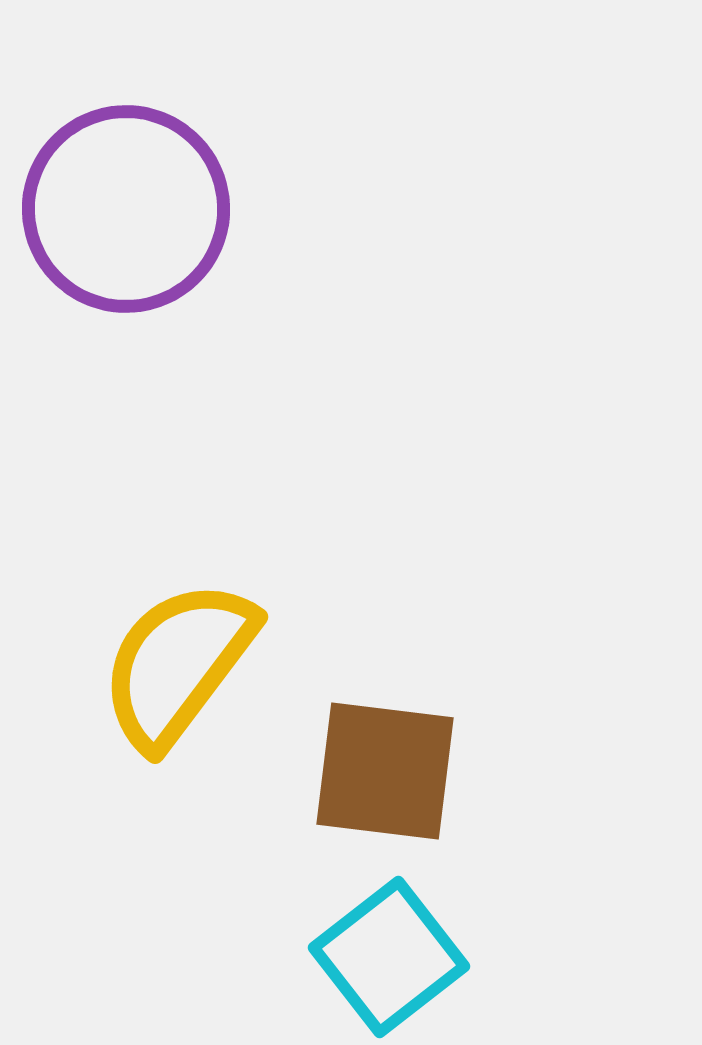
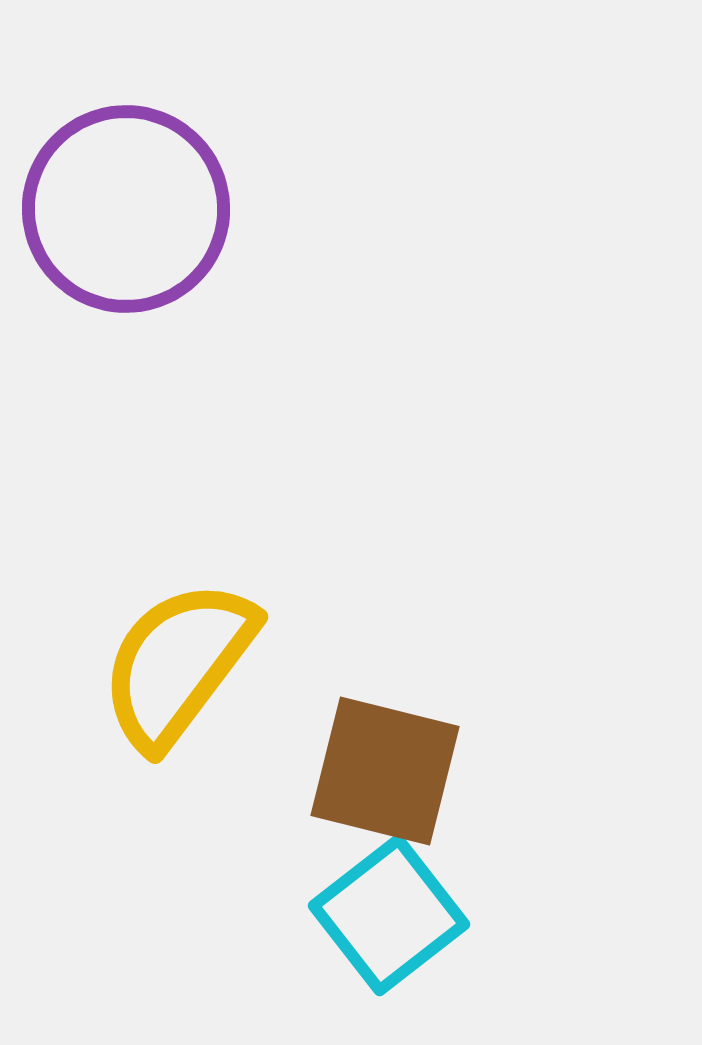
brown square: rotated 7 degrees clockwise
cyan square: moved 42 px up
